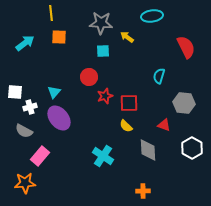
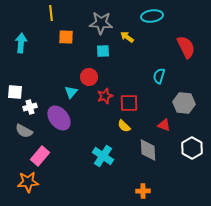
orange square: moved 7 px right
cyan arrow: moved 4 px left; rotated 48 degrees counterclockwise
cyan triangle: moved 17 px right
yellow semicircle: moved 2 px left
orange star: moved 3 px right, 1 px up
